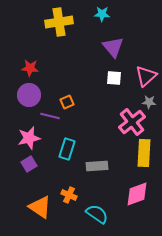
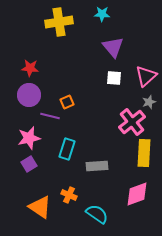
gray star: rotated 24 degrees counterclockwise
